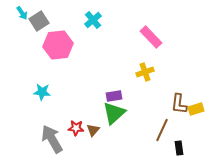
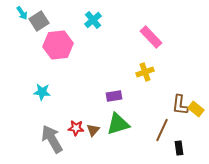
brown L-shape: moved 1 px right, 1 px down
yellow rectangle: rotated 56 degrees clockwise
green triangle: moved 4 px right, 11 px down; rotated 25 degrees clockwise
